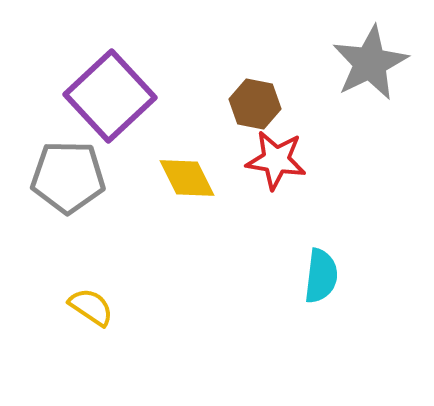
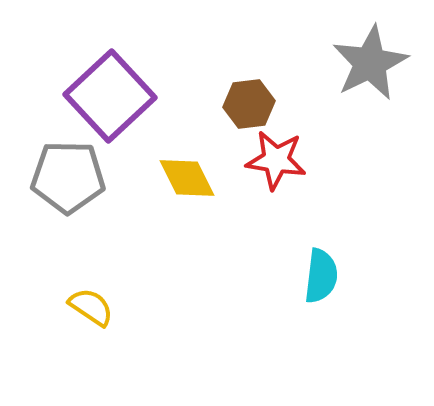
brown hexagon: moved 6 px left; rotated 18 degrees counterclockwise
